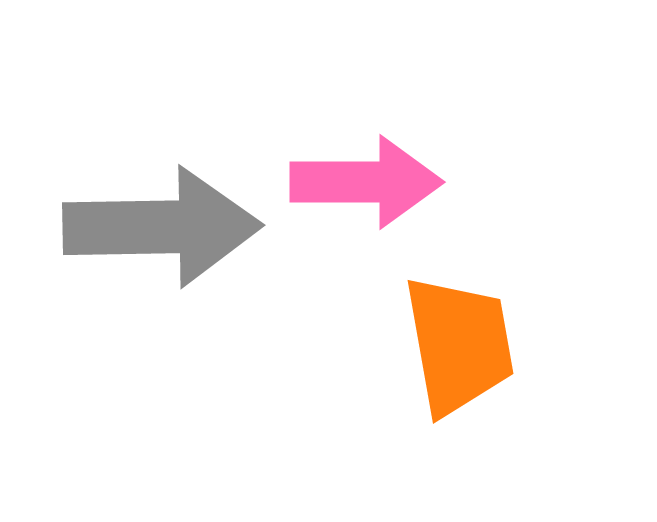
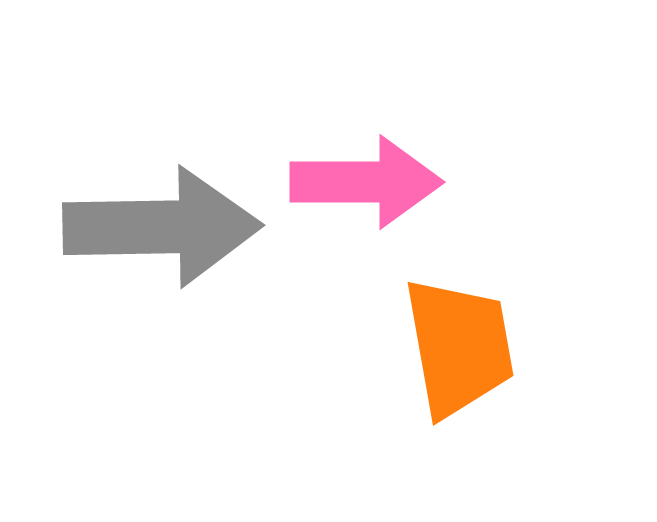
orange trapezoid: moved 2 px down
